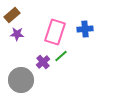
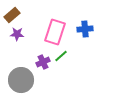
purple cross: rotated 16 degrees clockwise
